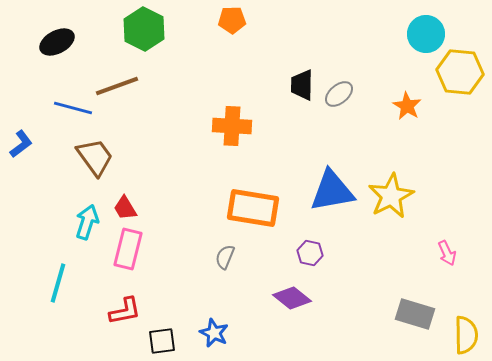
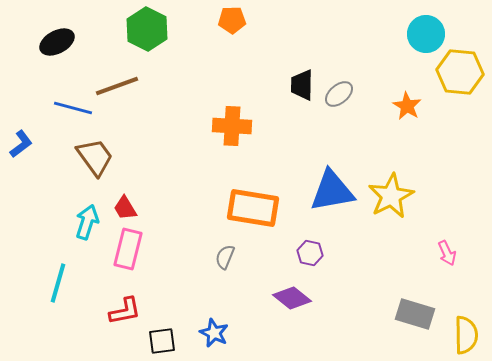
green hexagon: moved 3 px right
